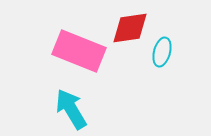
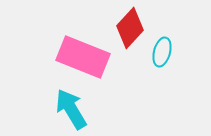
red diamond: rotated 39 degrees counterclockwise
pink rectangle: moved 4 px right, 6 px down
